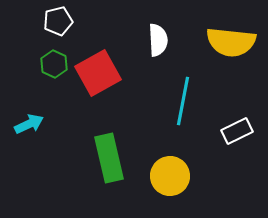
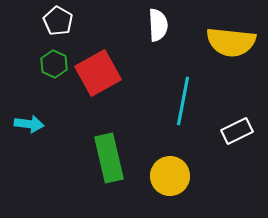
white pentagon: rotated 28 degrees counterclockwise
white semicircle: moved 15 px up
cyan arrow: rotated 32 degrees clockwise
